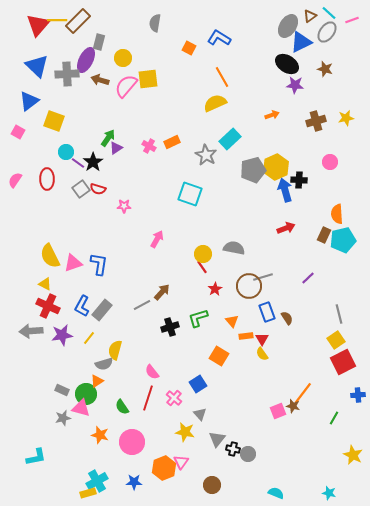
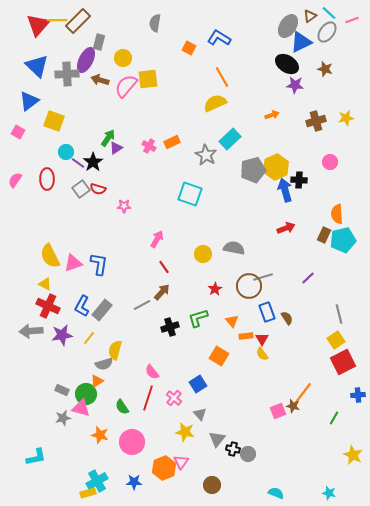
red line at (202, 267): moved 38 px left
